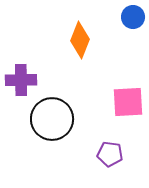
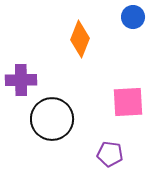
orange diamond: moved 1 px up
